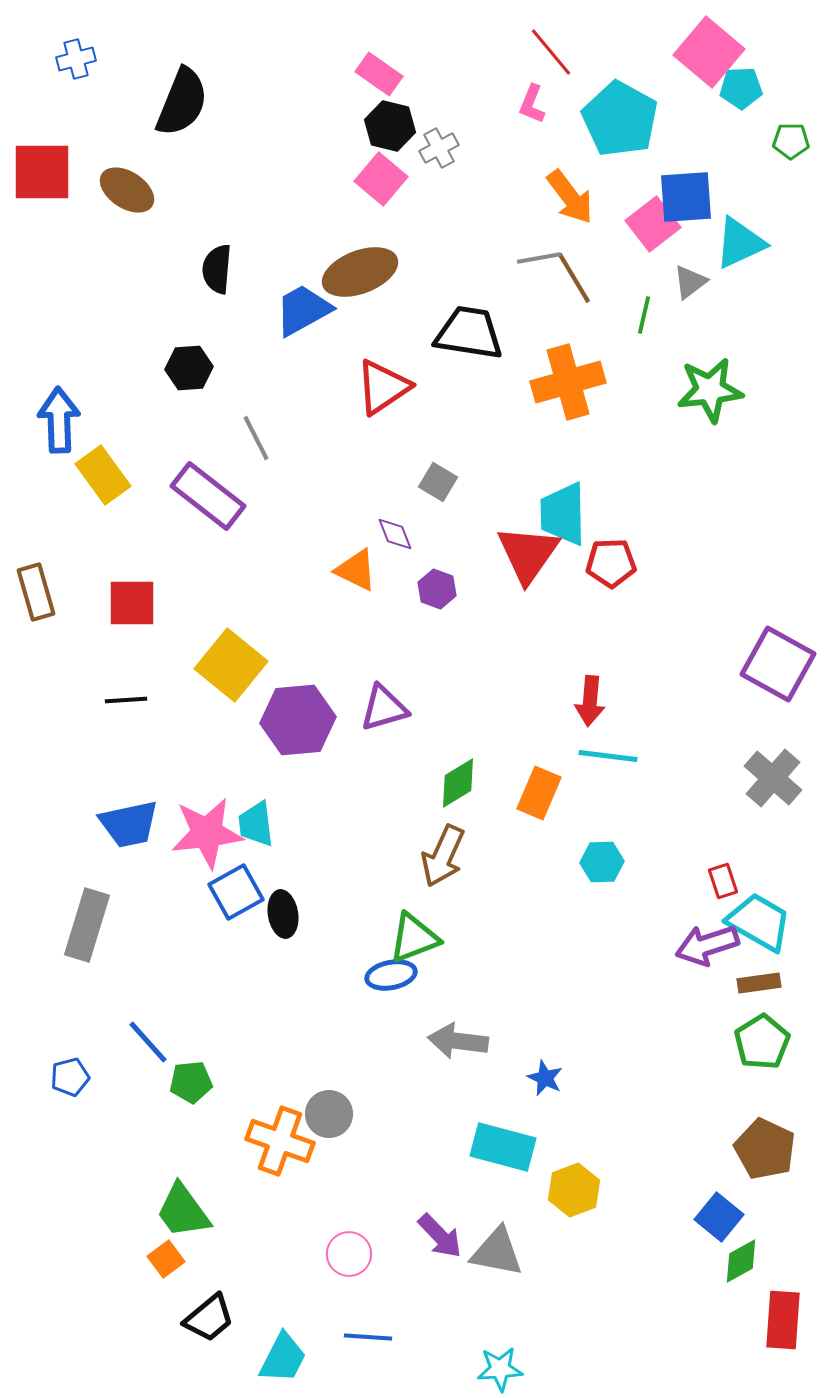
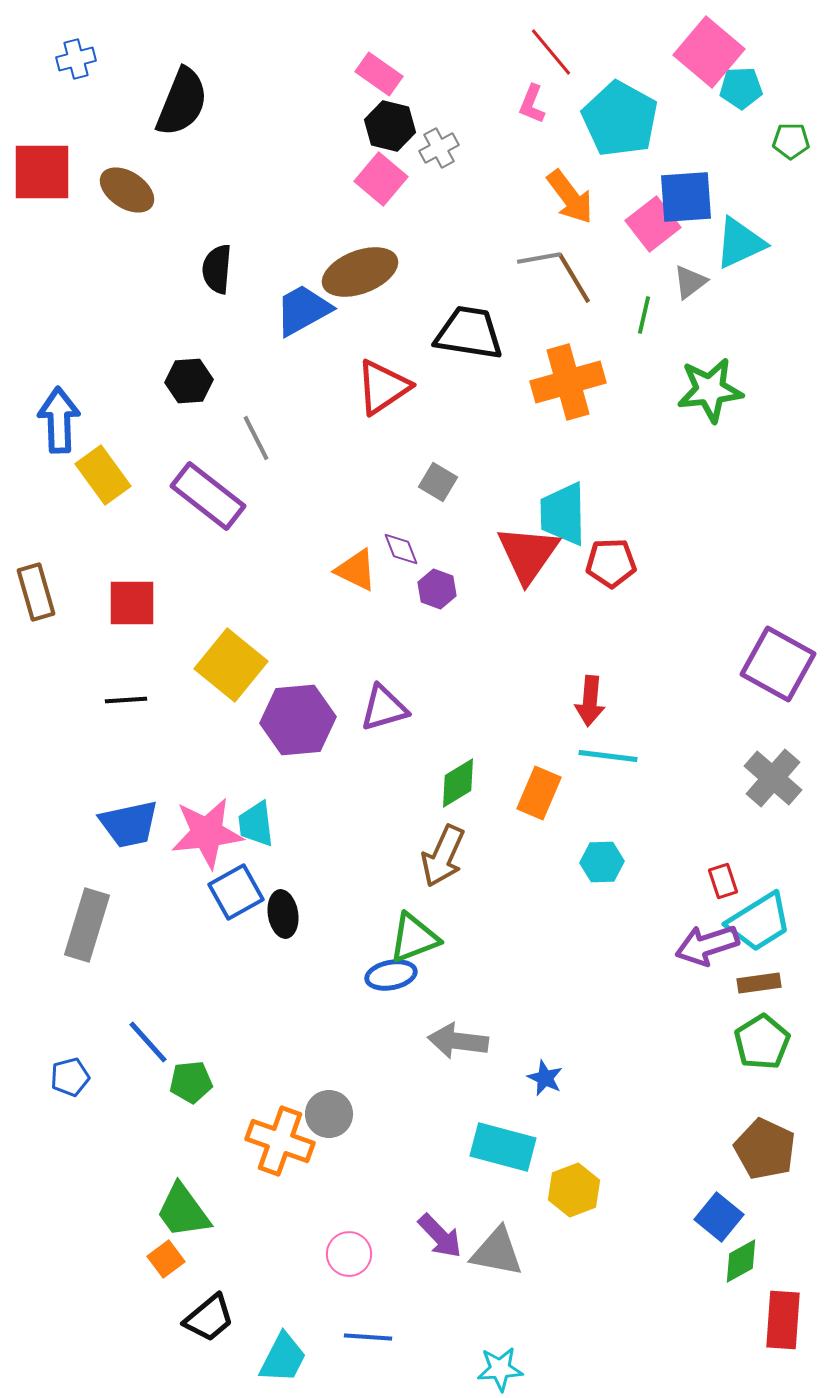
black hexagon at (189, 368): moved 13 px down
purple diamond at (395, 534): moved 6 px right, 15 px down
cyan trapezoid at (759, 922): rotated 118 degrees clockwise
